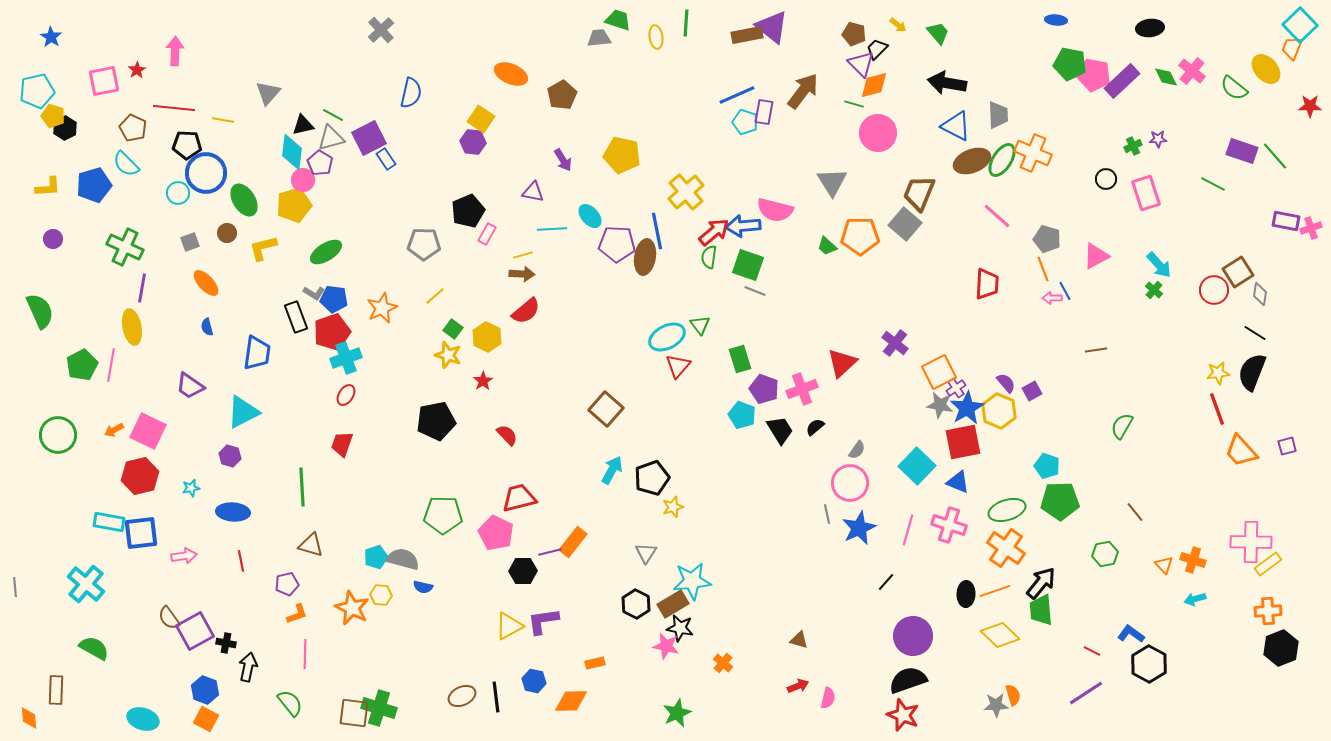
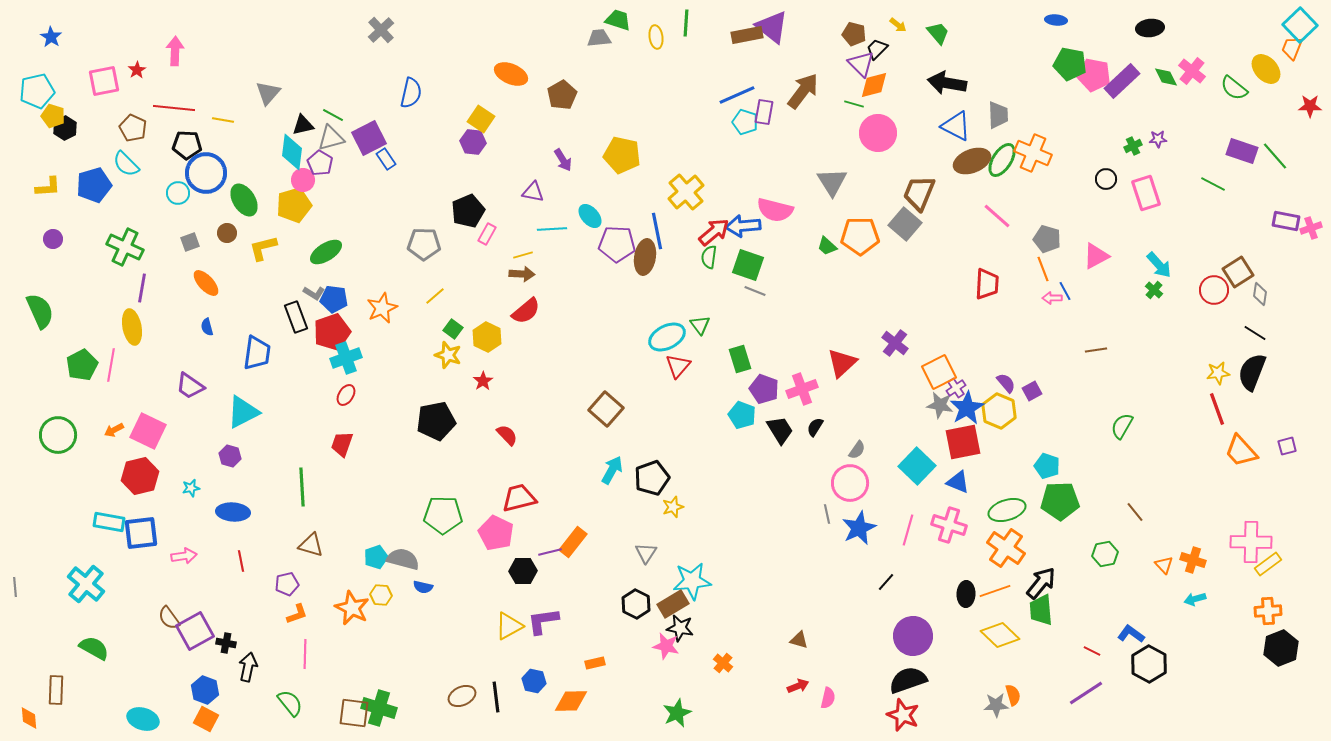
black semicircle at (815, 427): rotated 18 degrees counterclockwise
